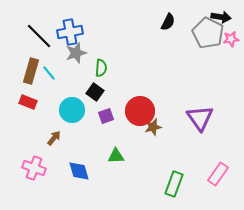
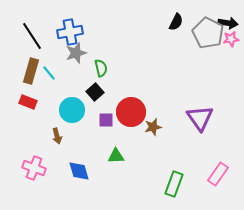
black arrow: moved 7 px right, 6 px down
black semicircle: moved 8 px right
black line: moved 7 px left; rotated 12 degrees clockwise
green semicircle: rotated 18 degrees counterclockwise
black square: rotated 12 degrees clockwise
red circle: moved 9 px left, 1 px down
purple square: moved 4 px down; rotated 21 degrees clockwise
brown arrow: moved 3 px right, 2 px up; rotated 126 degrees clockwise
